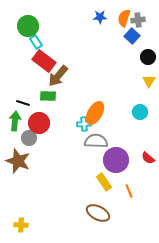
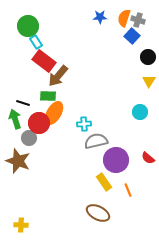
gray cross: rotated 24 degrees clockwise
orange ellipse: moved 41 px left
green arrow: moved 2 px up; rotated 24 degrees counterclockwise
gray semicircle: rotated 15 degrees counterclockwise
orange line: moved 1 px left, 1 px up
